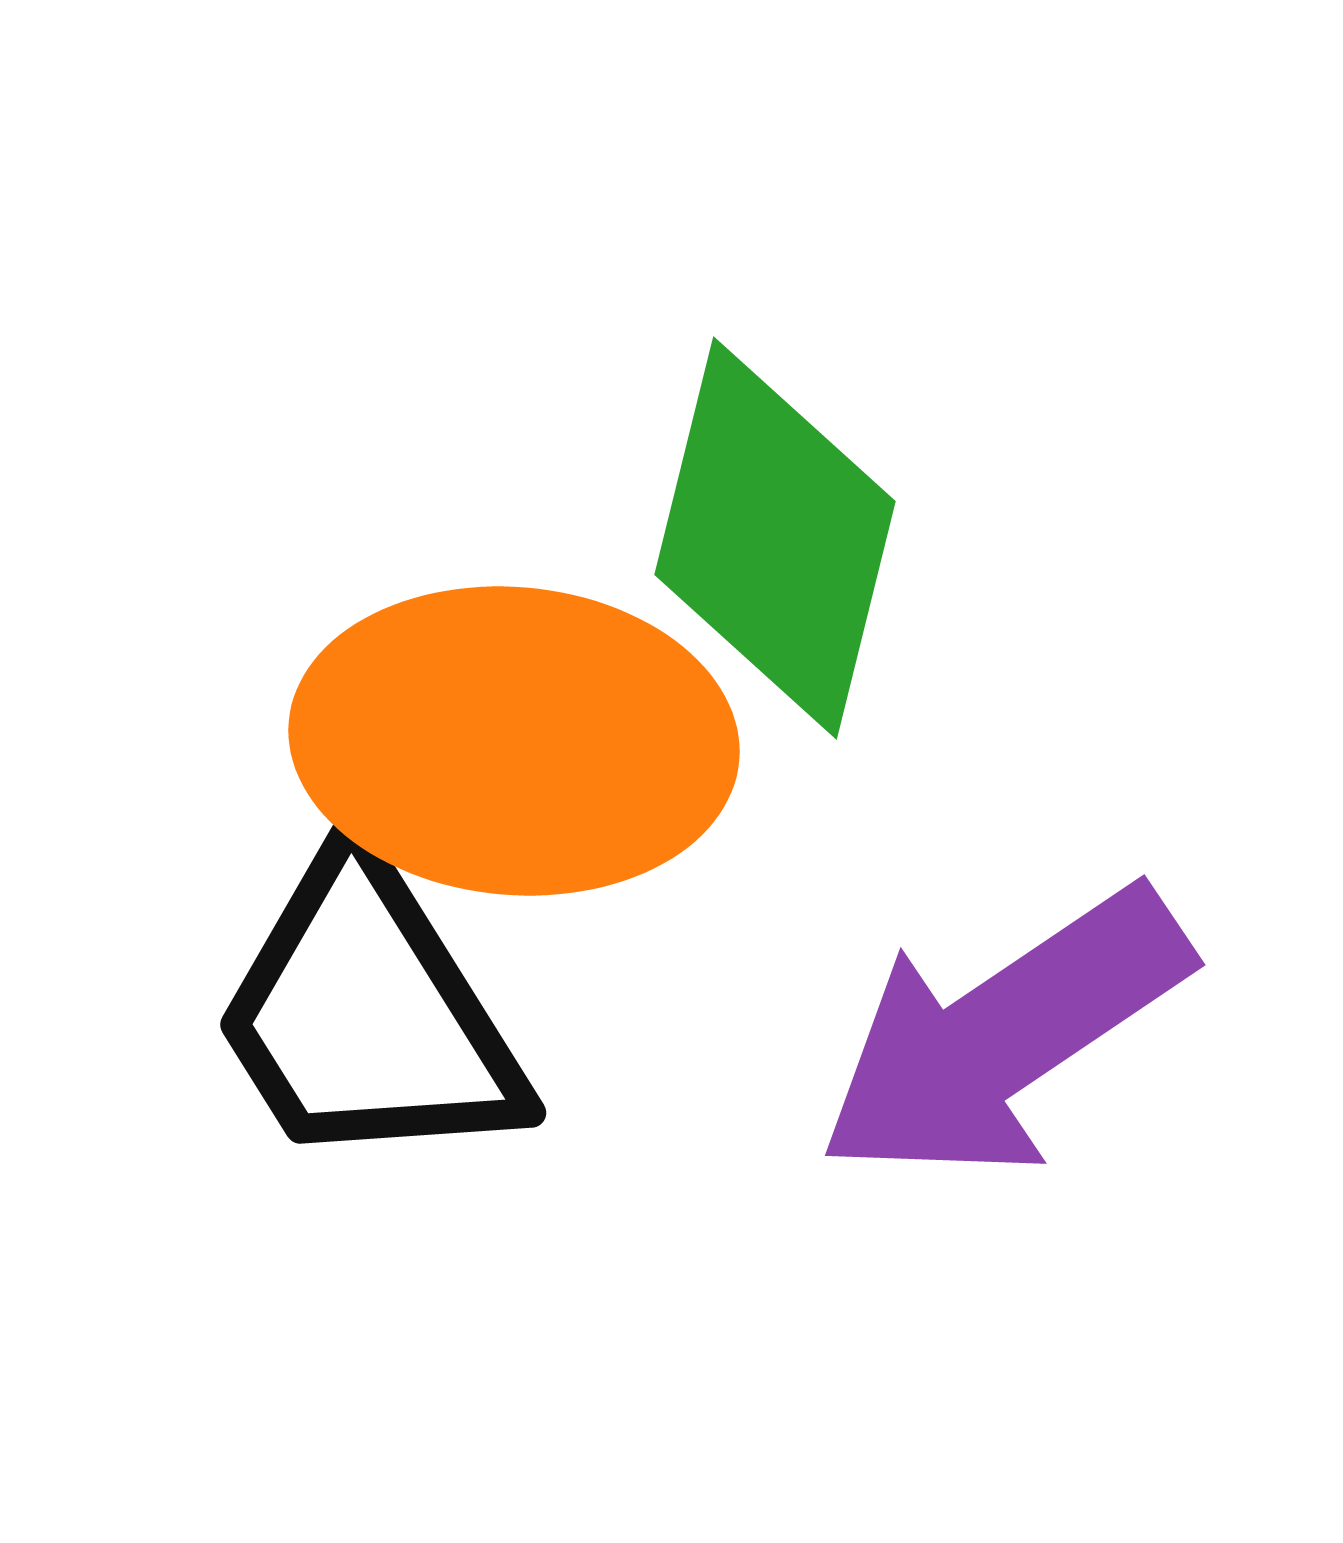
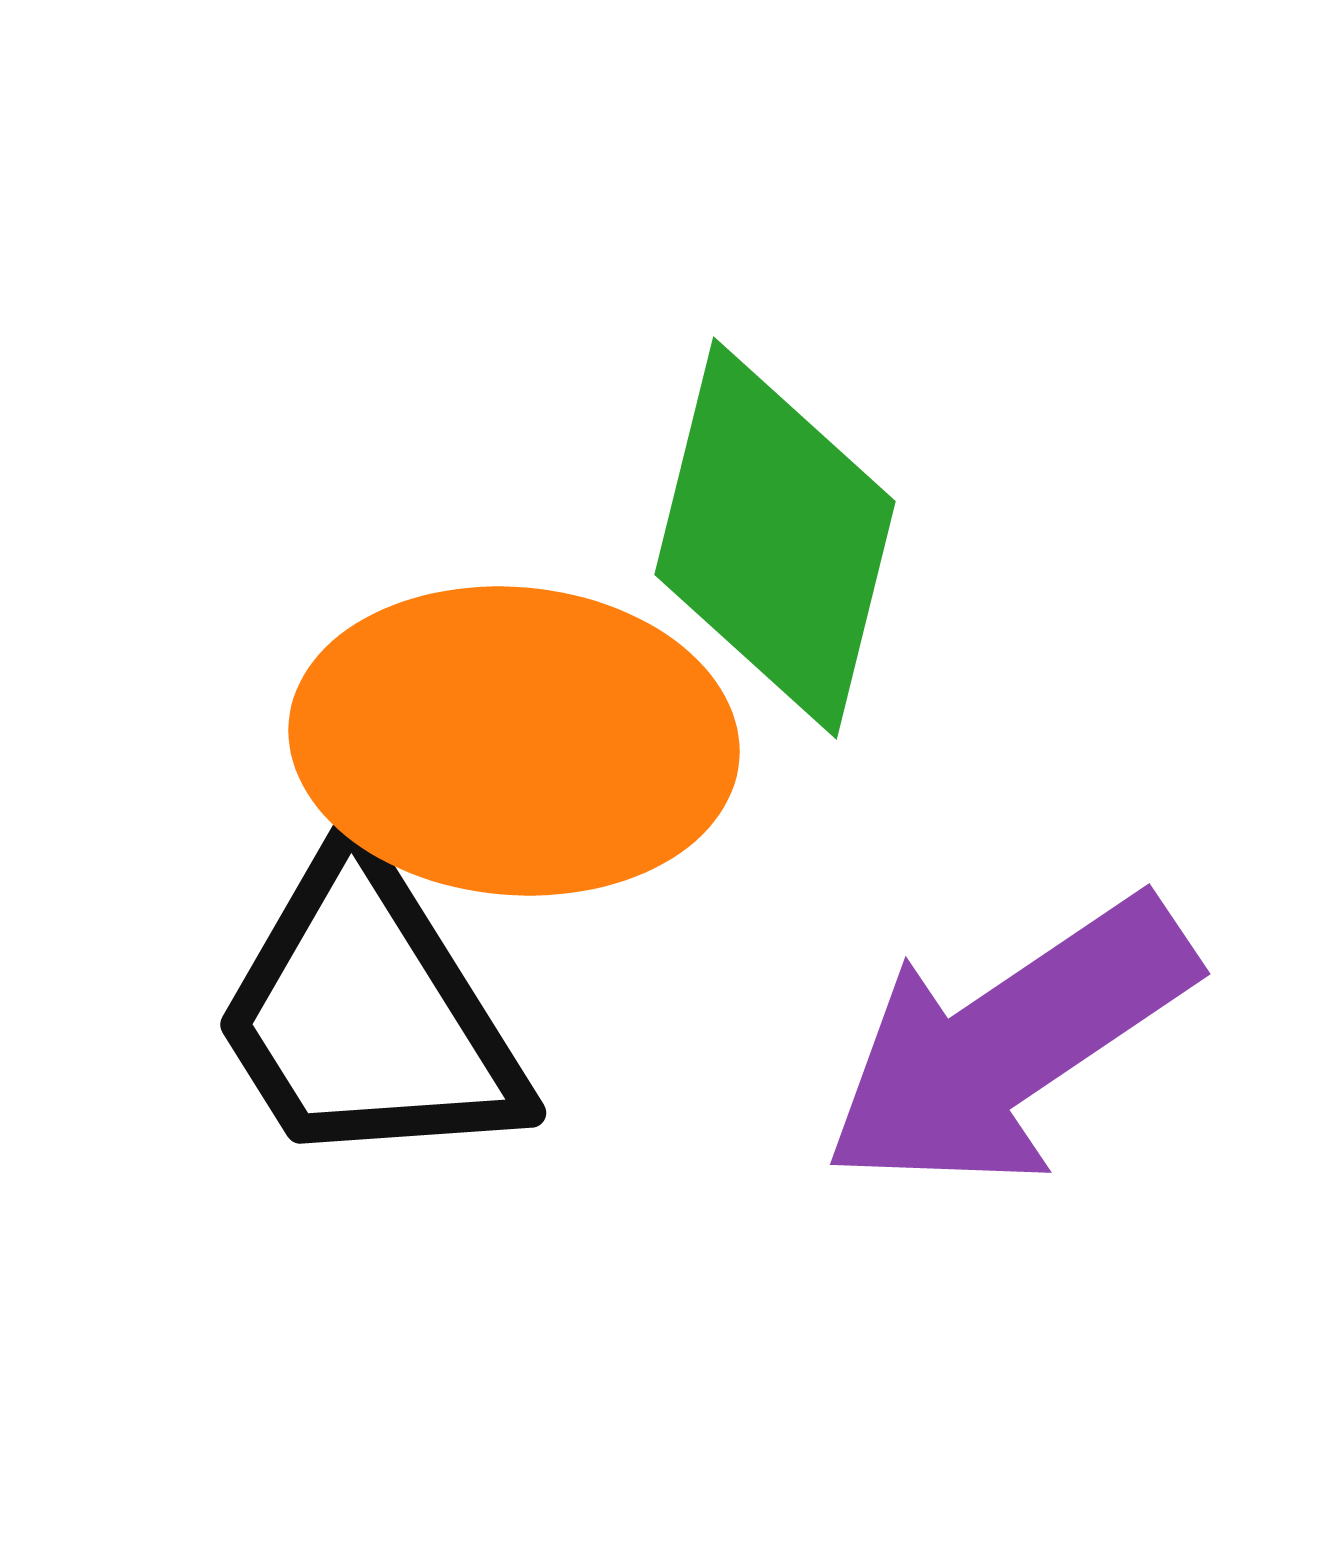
purple arrow: moved 5 px right, 9 px down
